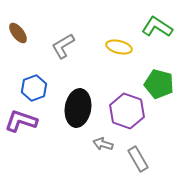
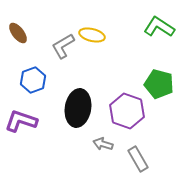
green L-shape: moved 2 px right
yellow ellipse: moved 27 px left, 12 px up
blue hexagon: moved 1 px left, 8 px up
